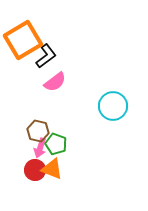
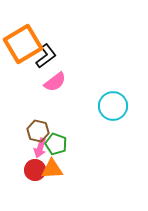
orange square: moved 4 px down
orange triangle: rotated 25 degrees counterclockwise
